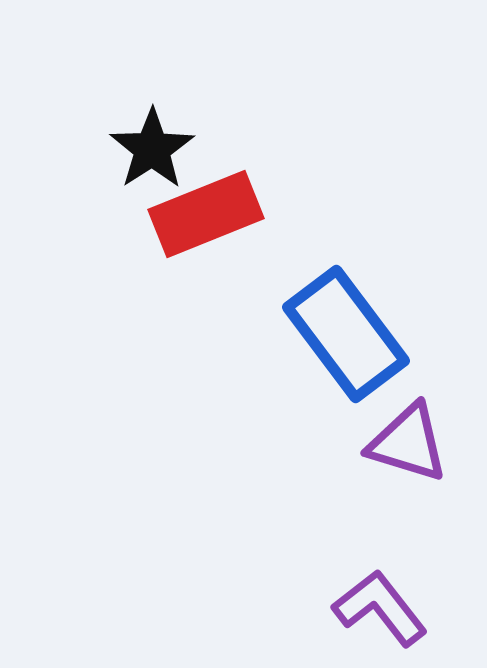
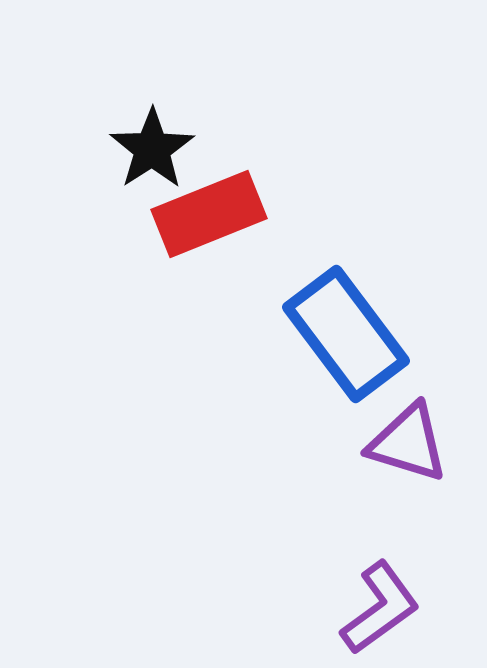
red rectangle: moved 3 px right
purple L-shape: rotated 92 degrees clockwise
